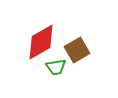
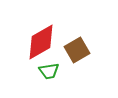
green trapezoid: moved 7 px left, 4 px down
